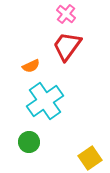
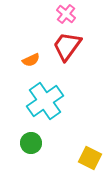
orange semicircle: moved 6 px up
green circle: moved 2 px right, 1 px down
yellow square: rotated 30 degrees counterclockwise
